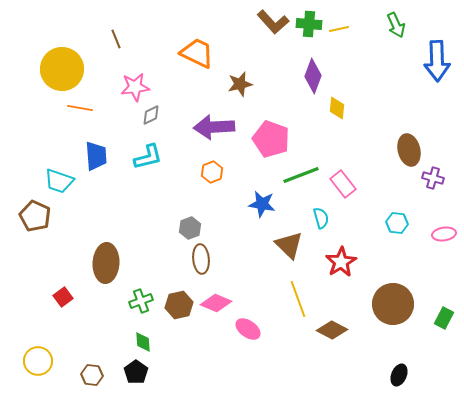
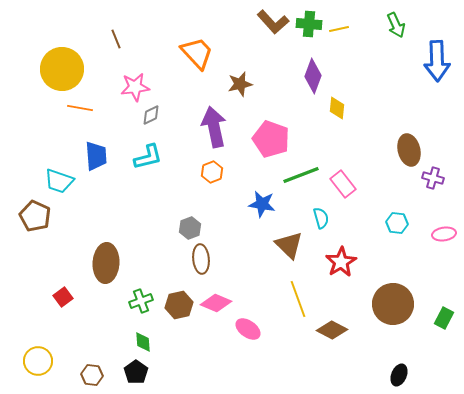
orange trapezoid at (197, 53): rotated 21 degrees clockwise
purple arrow at (214, 127): rotated 81 degrees clockwise
